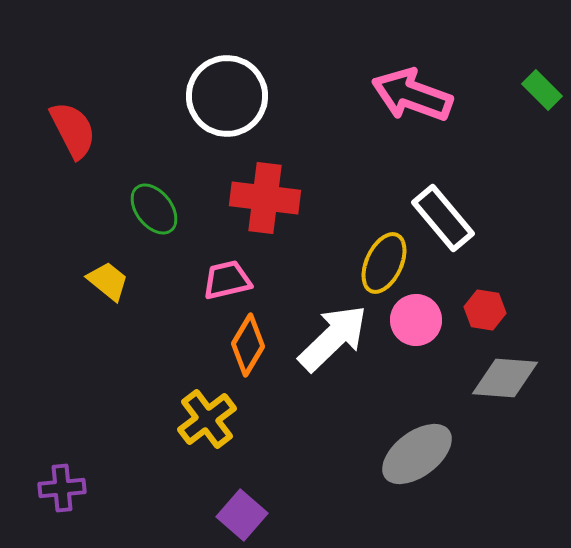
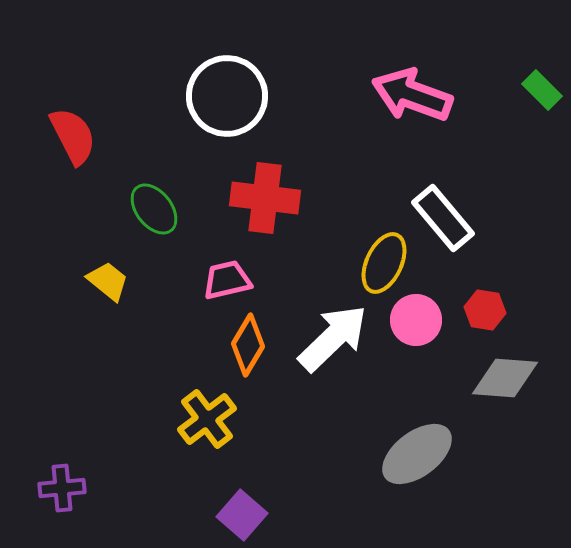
red semicircle: moved 6 px down
